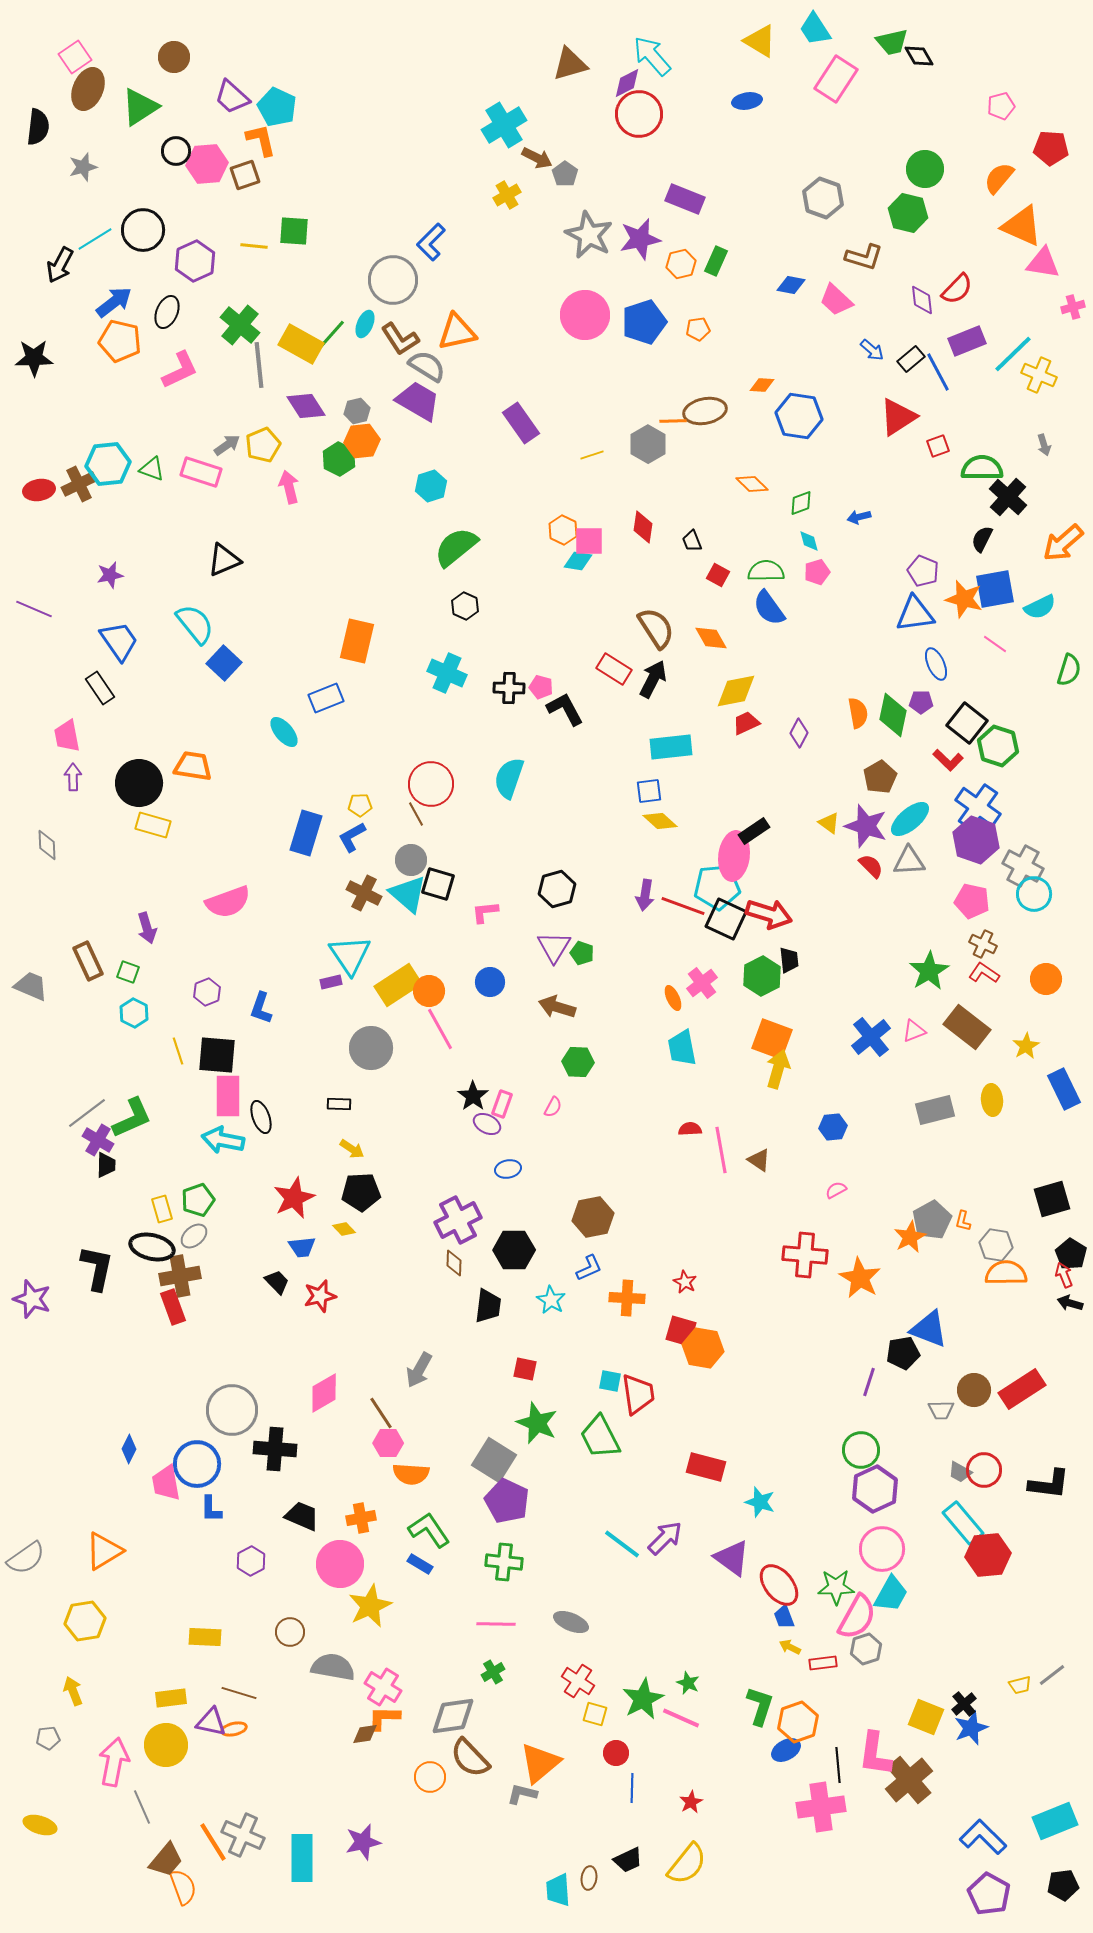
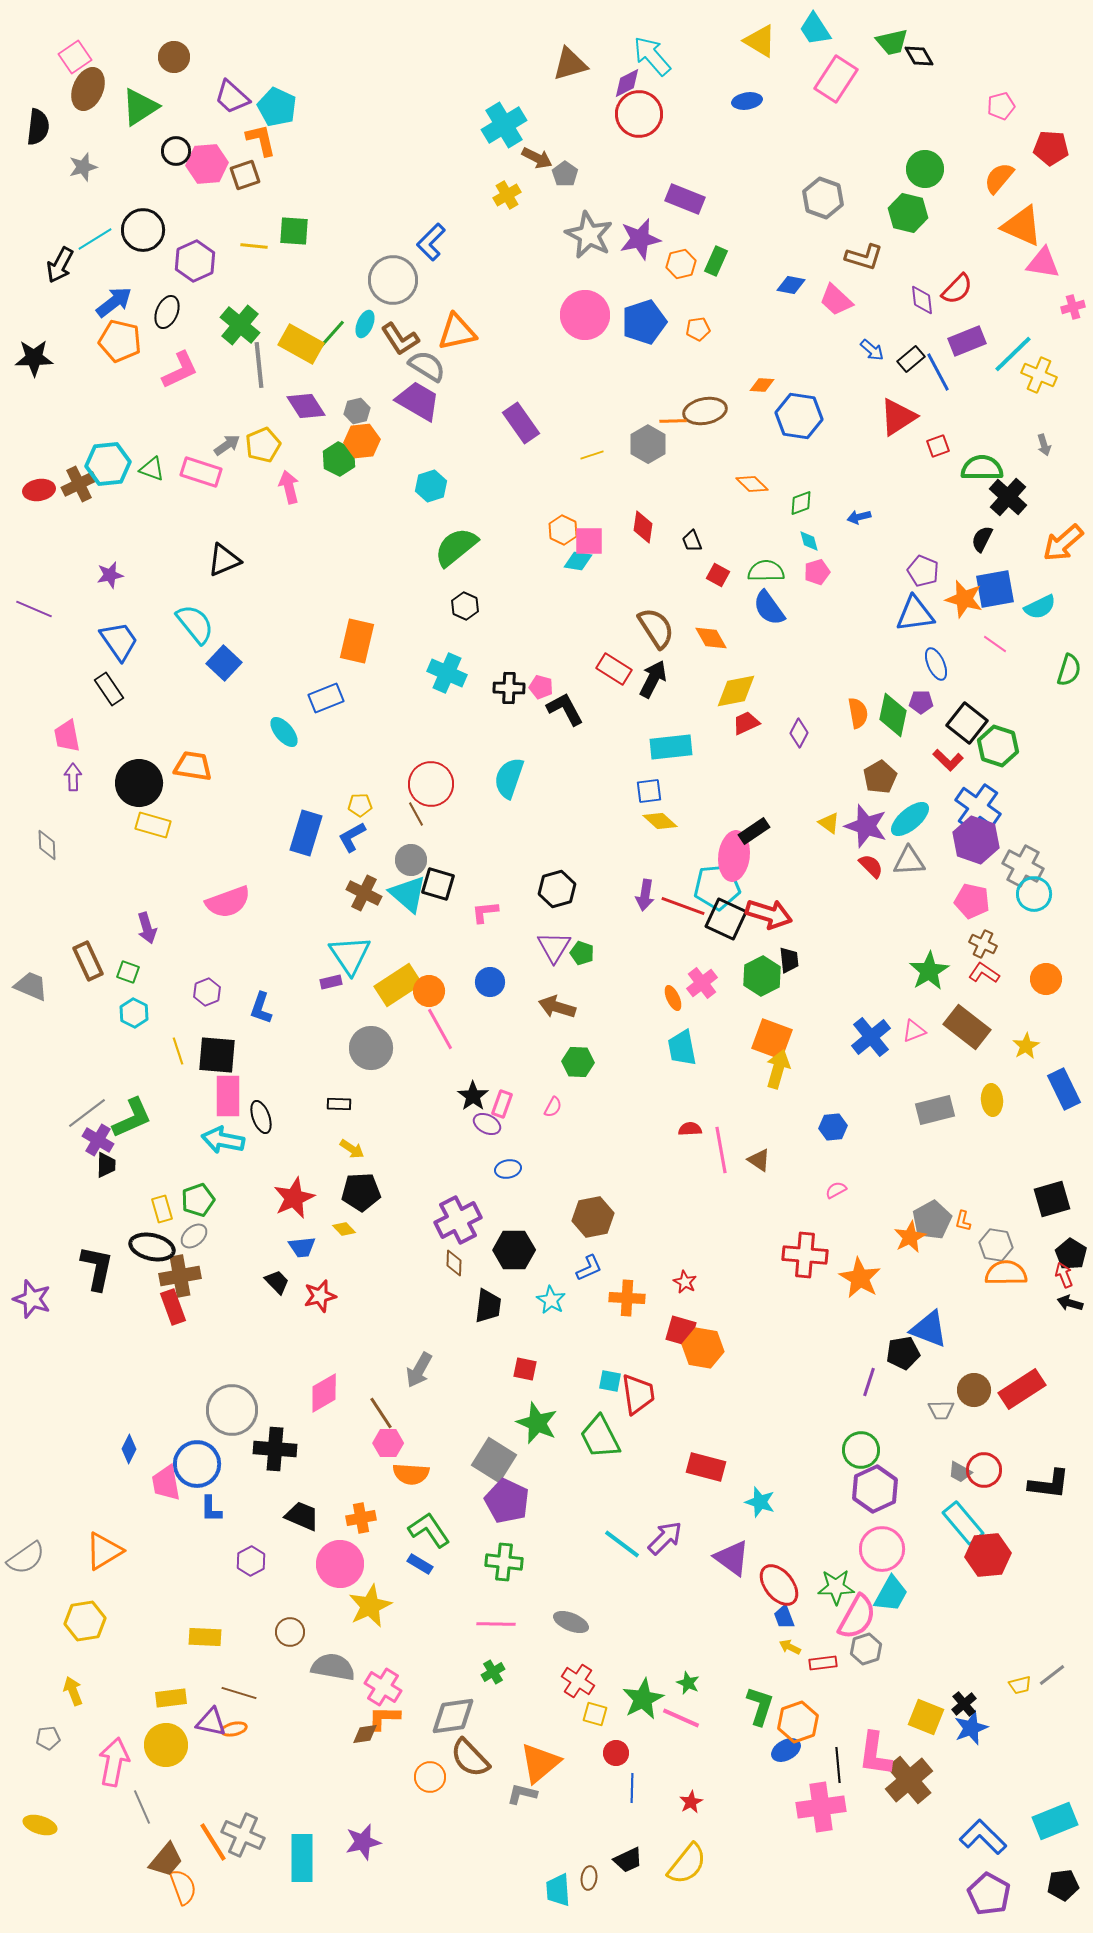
black rectangle at (100, 688): moved 9 px right, 1 px down
